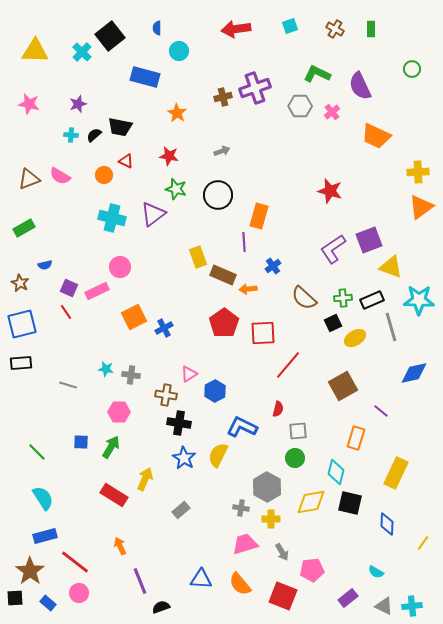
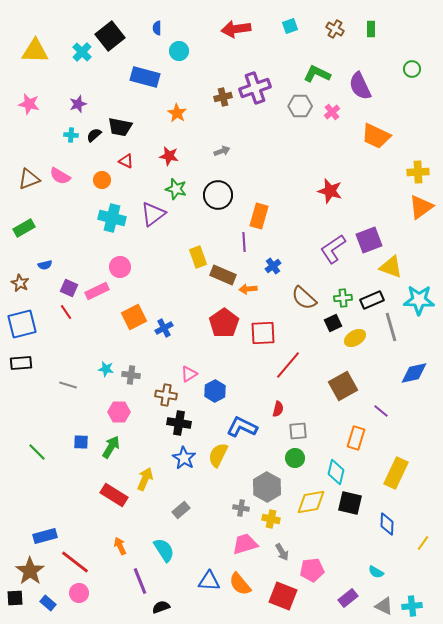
orange circle at (104, 175): moved 2 px left, 5 px down
cyan semicircle at (43, 498): moved 121 px right, 52 px down
yellow cross at (271, 519): rotated 12 degrees clockwise
blue triangle at (201, 579): moved 8 px right, 2 px down
